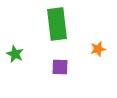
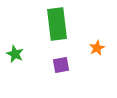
orange star: moved 1 px left, 1 px up; rotated 14 degrees counterclockwise
purple square: moved 1 px right, 2 px up; rotated 12 degrees counterclockwise
